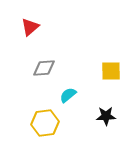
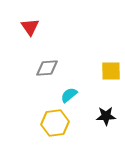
red triangle: rotated 24 degrees counterclockwise
gray diamond: moved 3 px right
cyan semicircle: moved 1 px right
yellow hexagon: moved 10 px right
